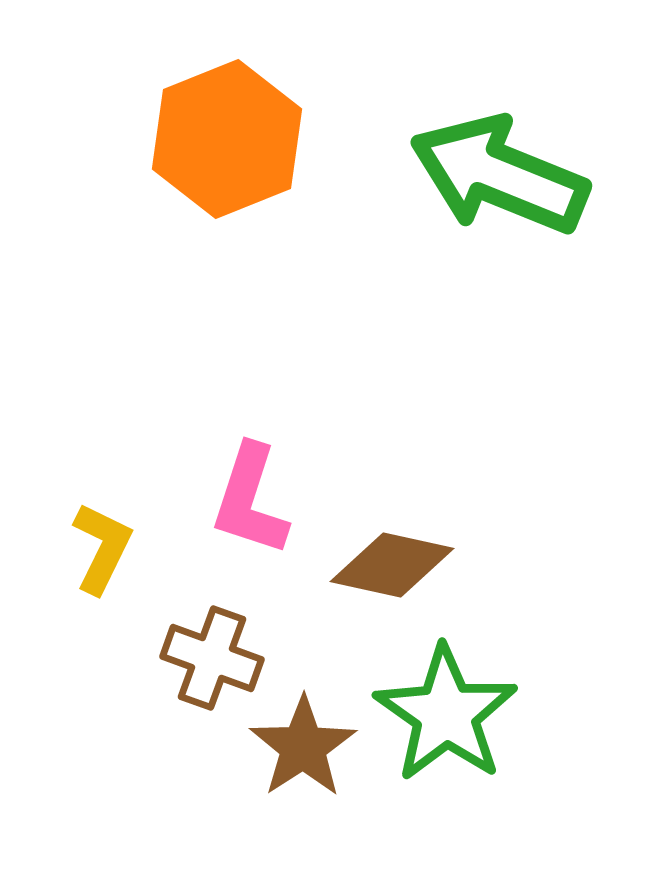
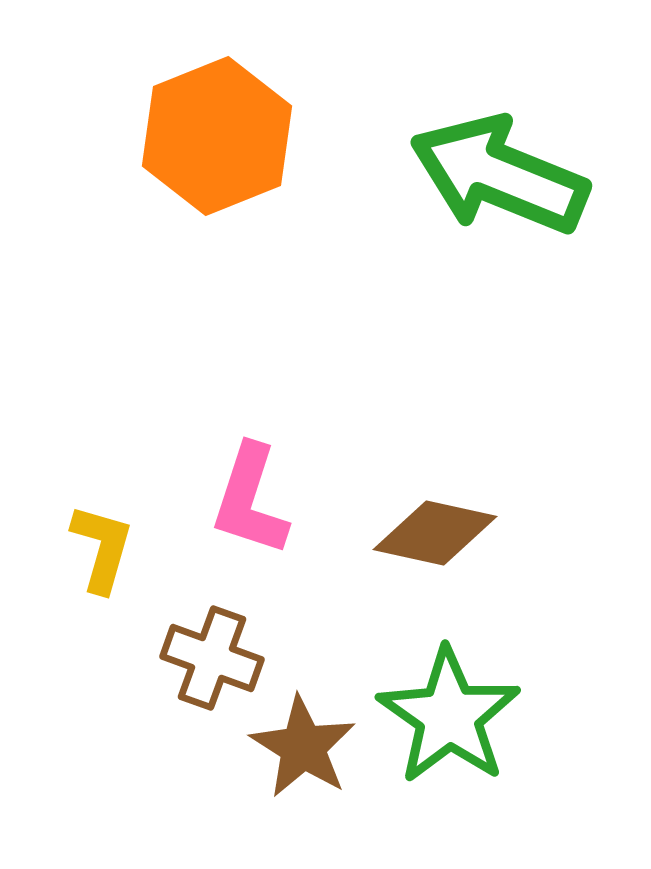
orange hexagon: moved 10 px left, 3 px up
yellow L-shape: rotated 10 degrees counterclockwise
brown diamond: moved 43 px right, 32 px up
green star: moved 3 px right, 2 px down
brown star: rotated 7 degrees counterclockwise
